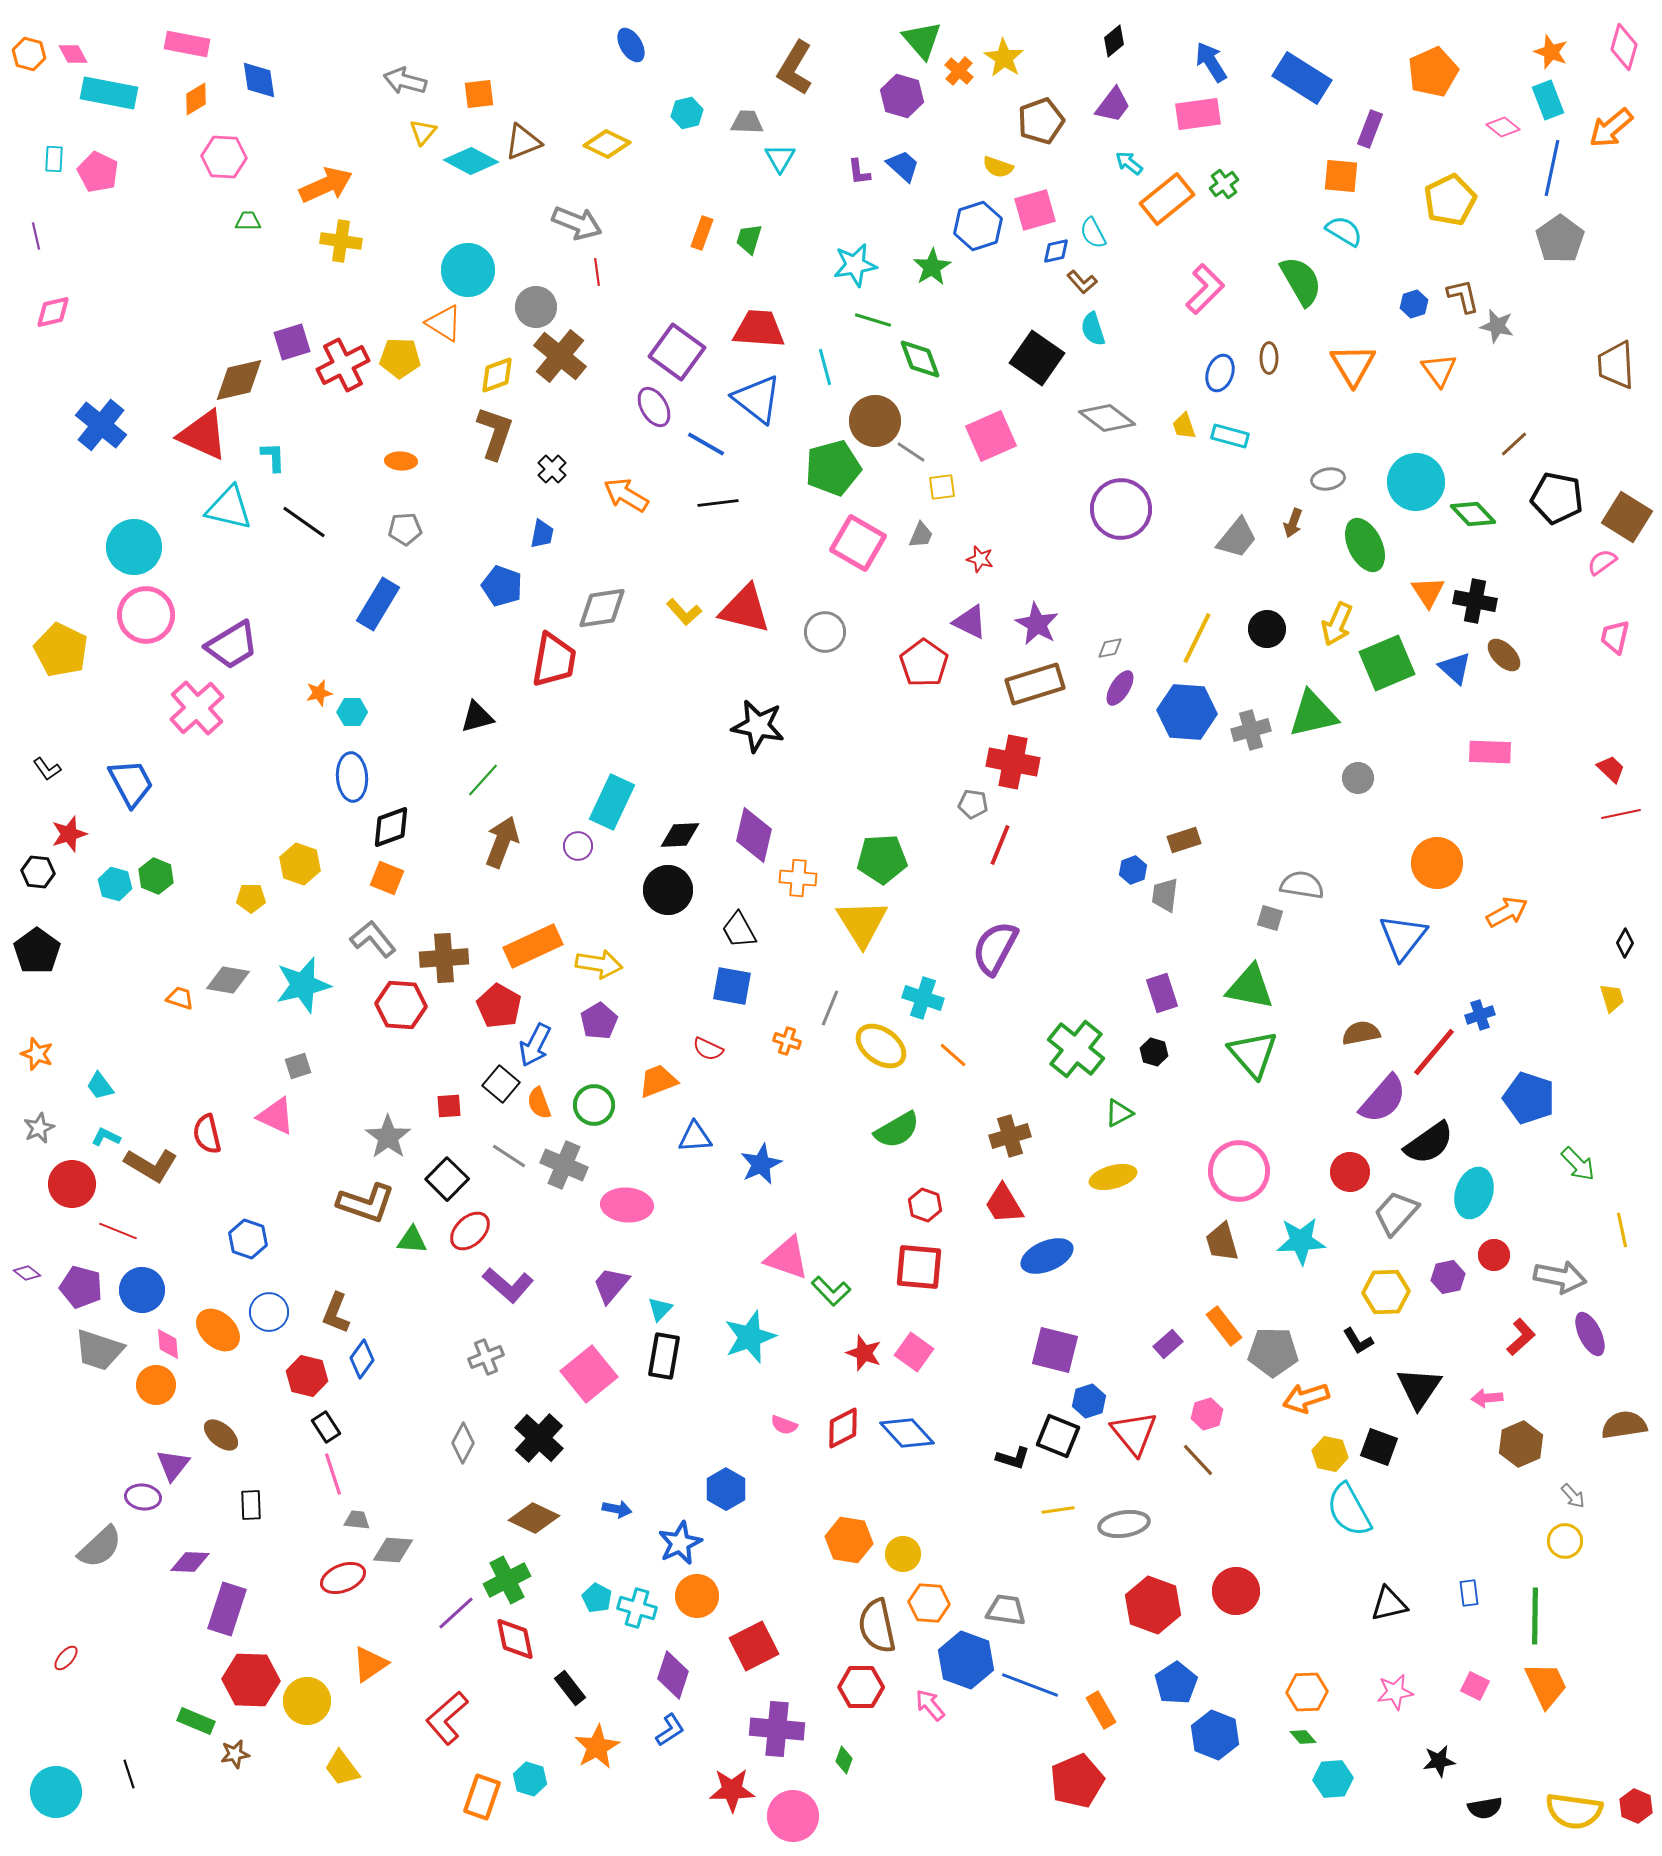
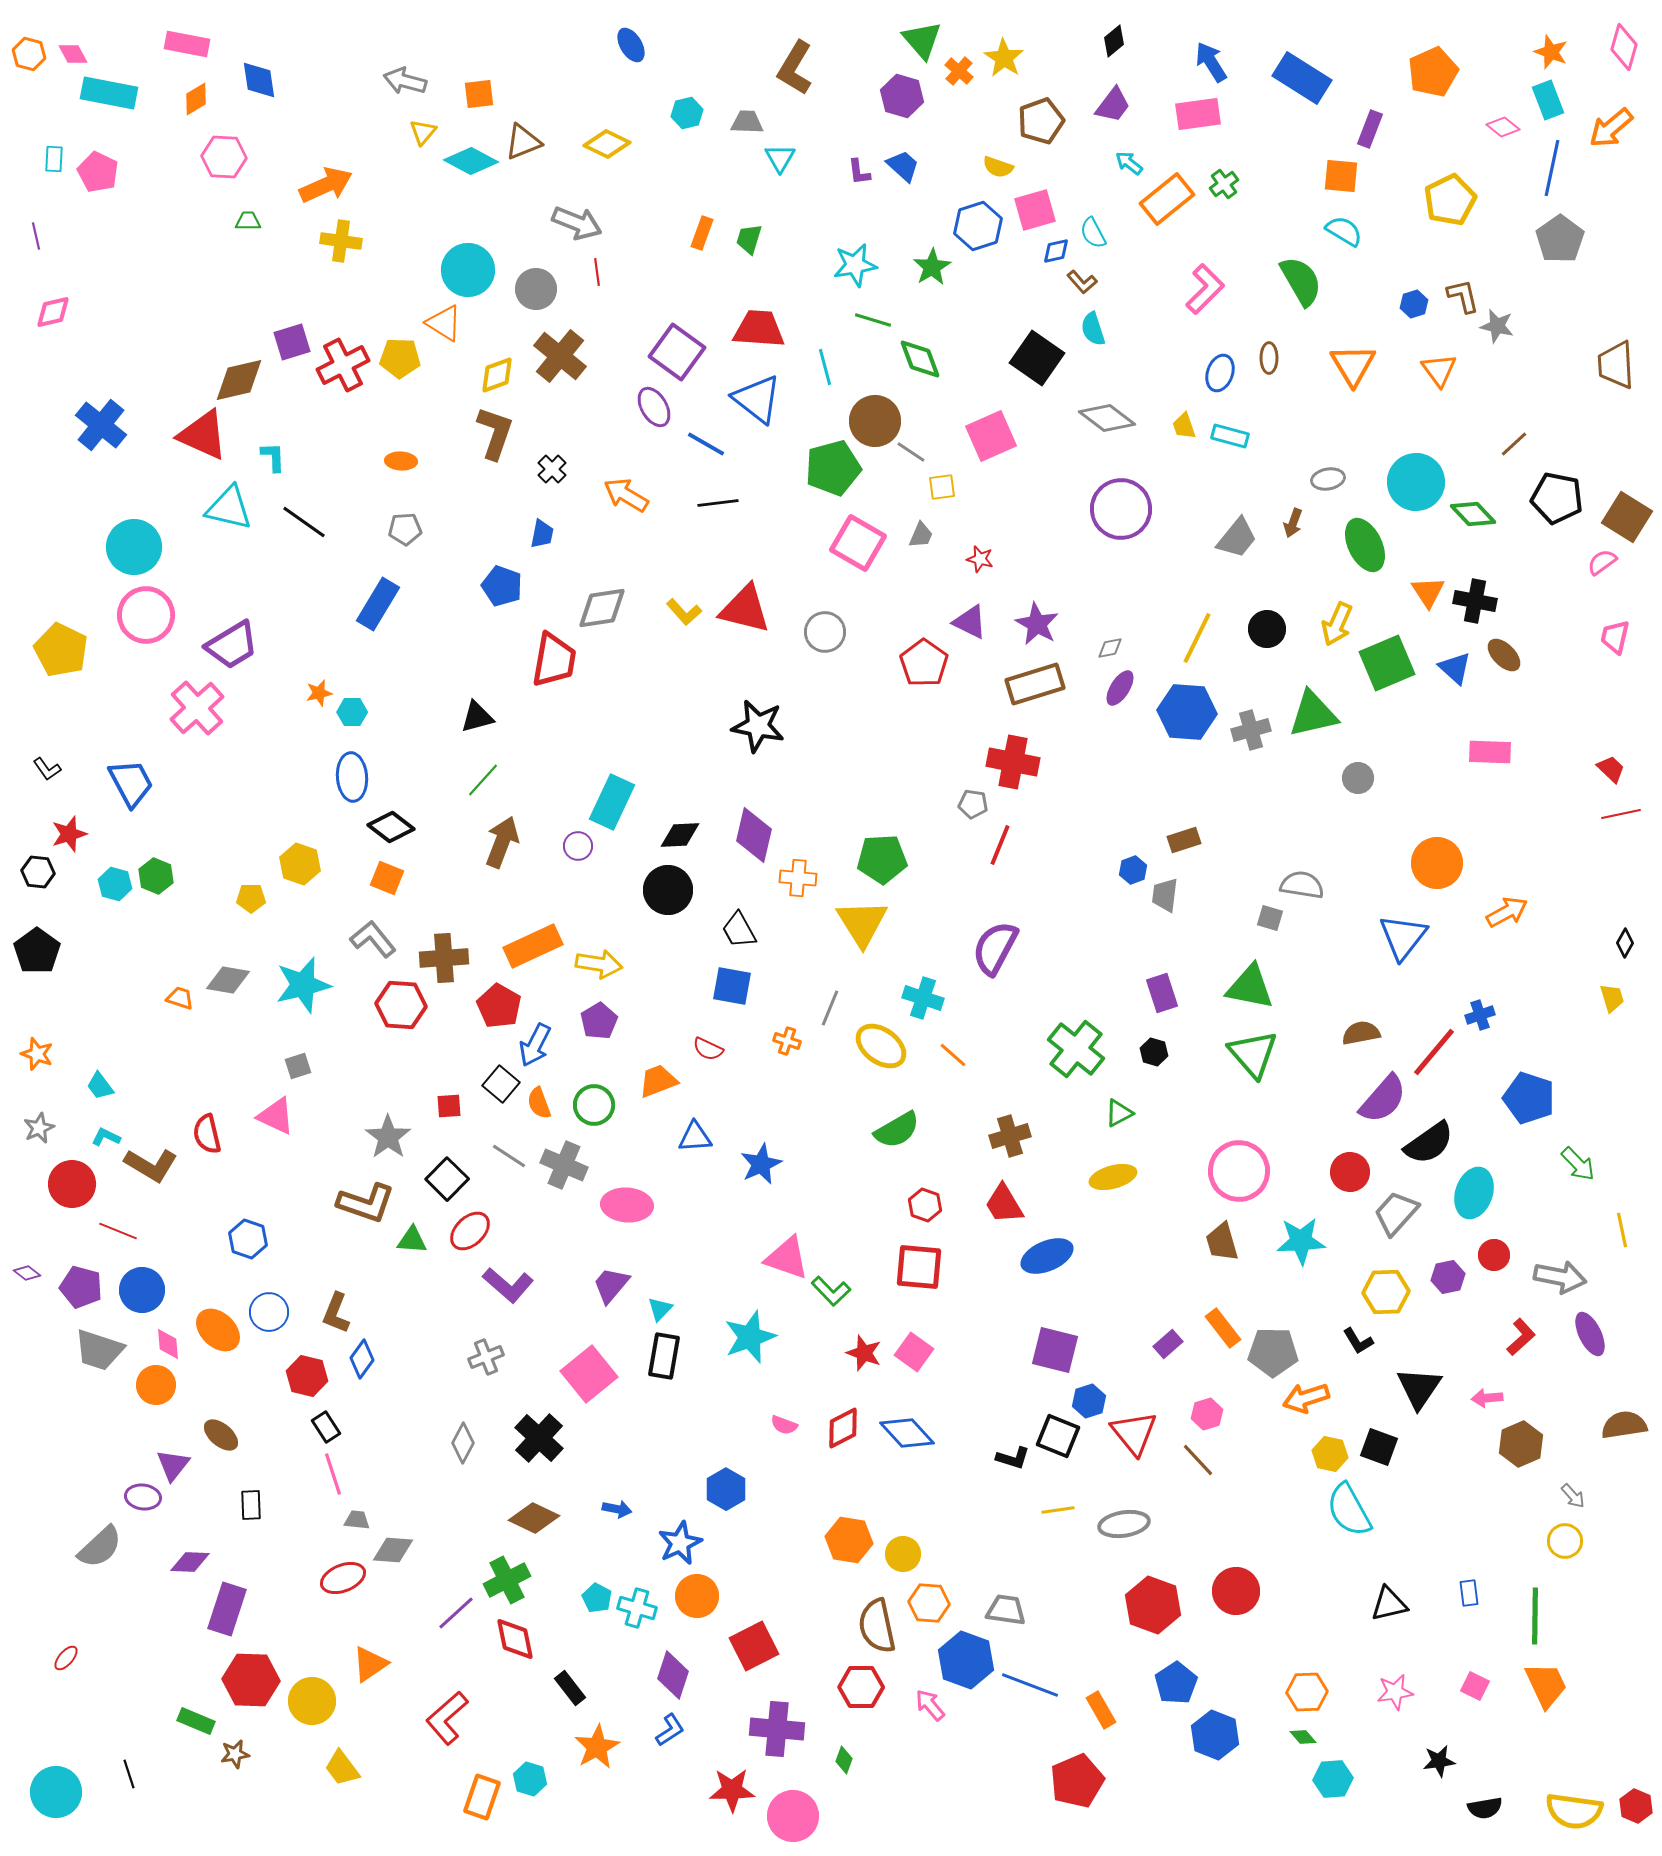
gray circle at (536, 307): moved 18 px up
black diamond at (391, 827): rotated 57 degrees clockwise
orange rectangle at (1224, 1326): moved 1 px left, 2 px down
yellow circle at (307, 1701): moved 5 px right
